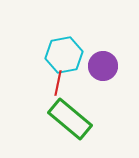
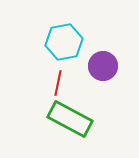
cyan hexagon: moved 13 px up
green rectangle: rotated 12 degrees counterclockwise
